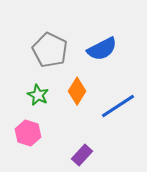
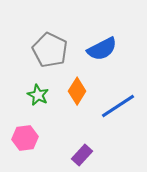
pink hexagon: moved 3 px left, 5 px down; rotated 25 degrees counterclockwise
